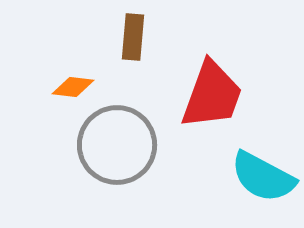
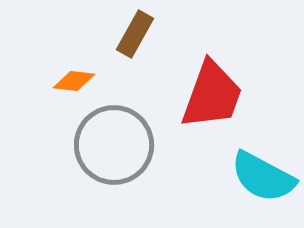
brown rectangle: moved 2 px right, 3 px up; rotated 24 degrees clockwise
orange diamond: moved 1 px right, 6 px up
gray circle: moved 3 px left
